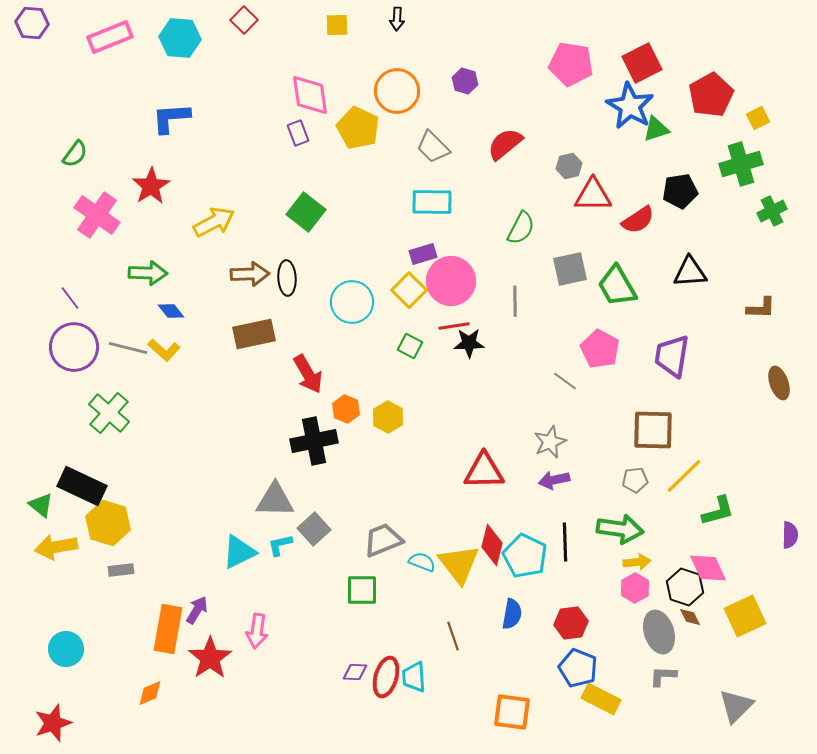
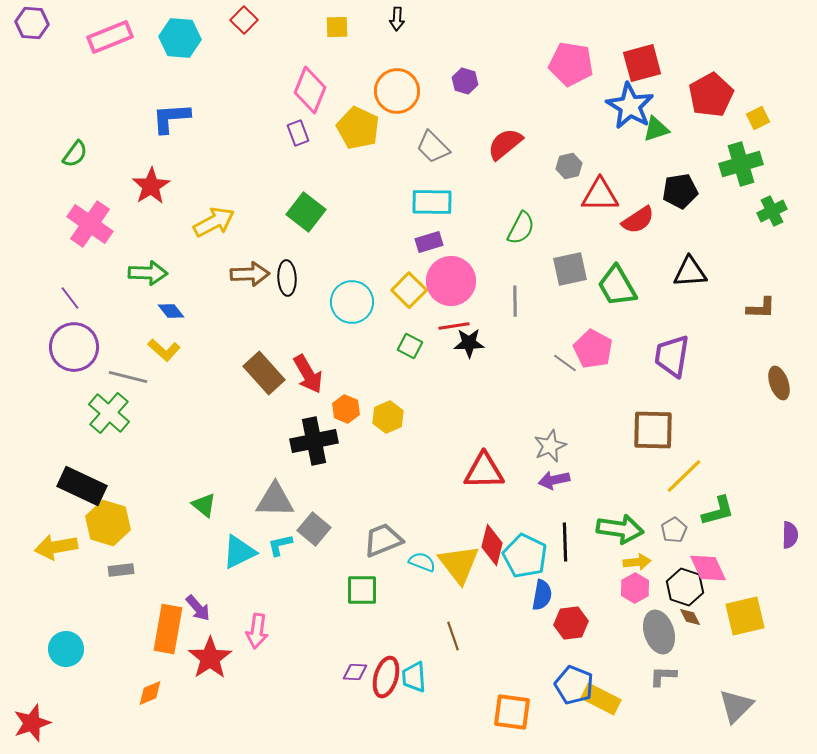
yellow square at (337, 25): moved 2 px down
red square at (642, 63): rotated 12 degrees clockwise
pink diamond at (310, 95): moved 5 px up; rotated 30 degrees clockwise
red triangle at (593, 195): moved 7 px right
pink cross at (97, 215): moved 7 px left, 9 px down
purple rectangle at (423, 254): moved 6 px right, 12 px up
brown rectangle at (254, 334): moved 10 px right, 39 px down; rotated 60 degrees clockwise
gray line at (128, 348): moved 29 px down
pink pentagon at (600, 349): moved 7 px left
gray line at (565, 381): moved 18 px up
yellow hexagon at (388, 417): rotated 8 degrees clockwise
gray star at (550, 442): moved 4 px down
gray pentagon at (635, 480): moved 39 px right, 50 px down; rotated 25 degrees counterclockwise
green triangle at (41, 505): moved 163 px right
gray square at (314, 529): rotated 8 degrees counterclockwise
purple arrow at (197, 610): moved 1 px right, 2 px up; rotated 108 degrees clockwise
blue semicircle at (512, 614): moved 30 px right, 19 px up
yellow square at (745, 616): rotated 12 degrees clockwise
blue pentagon at (578, 668): moved 4 px left, 17 px down
red star at (53, 723): moved 21 px left
